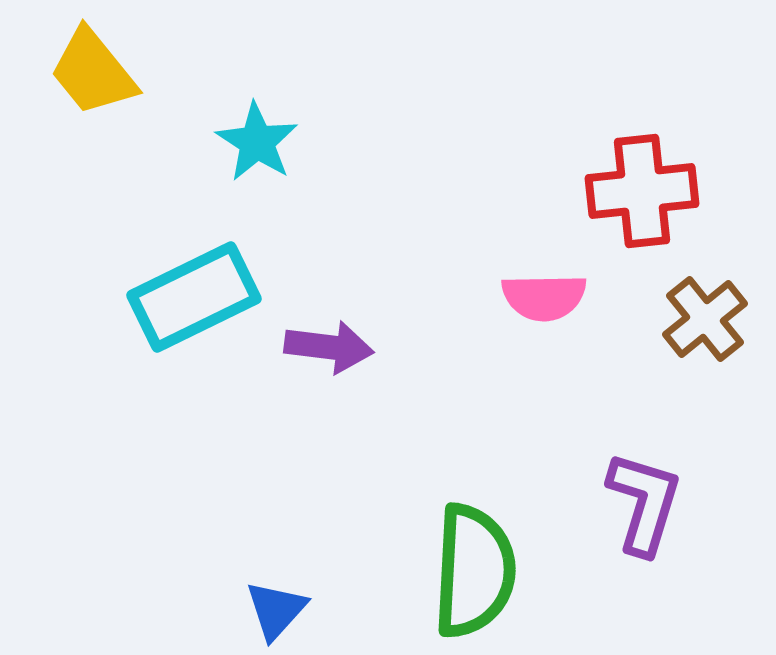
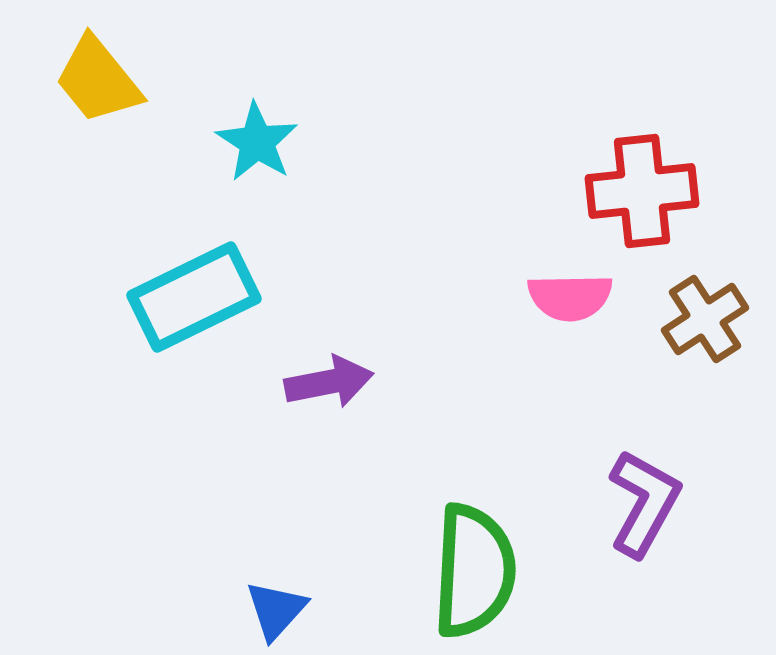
yellow trapezoid: moved 5 px right, 8 px down
pink semicircle: moved 26 px right
brown cross: rotated 6 degrees clockwise
purple arrow: moved 35 px down; rotated 18 degrees counterclockwise
purple L-shape: rotated 12 degrees clockwise
